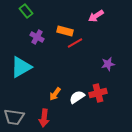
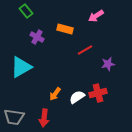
orange rectangle: moved 2 px up
red line: moved 10 px right, 7 px down
